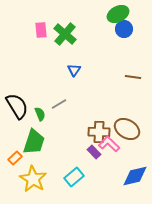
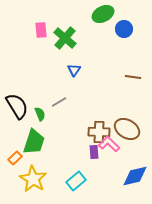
green ellipse: moved 15 px left
green cross: moved 4 px down
gray line: moved 2 px up
purple rectangle: rotated 40 degrees clockwise
cyan rectangle: moved 2 px right, 4 px down
